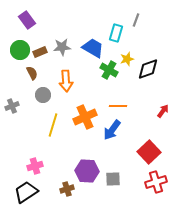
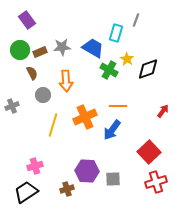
yellow star: rotated 24 degrees counterclockwise
